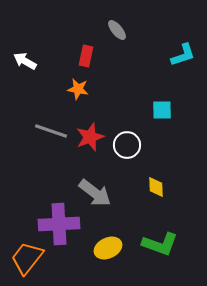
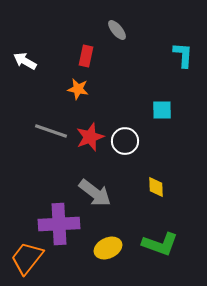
cyan L-shape: rotated 68 degrees counterclockwise
white circle: moved 2 px left, 4 px up
